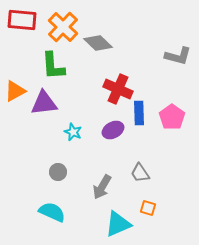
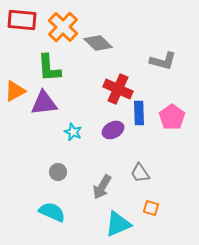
gray L-shape: moved 15 px left, 5 px down
green L-shape: moved 4 px left, 2 px down
orange square: moved 3 px right
